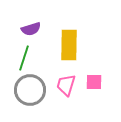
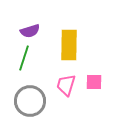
purple semicircle: moved 1 px left, 2 px down
gray circle: moved 11 px down
